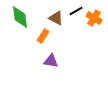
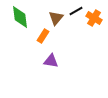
brown triangle: rotated 42 degrees clockwise
